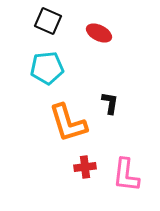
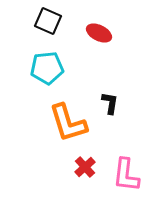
red cross: rotated 35 degrees counterclockwise
